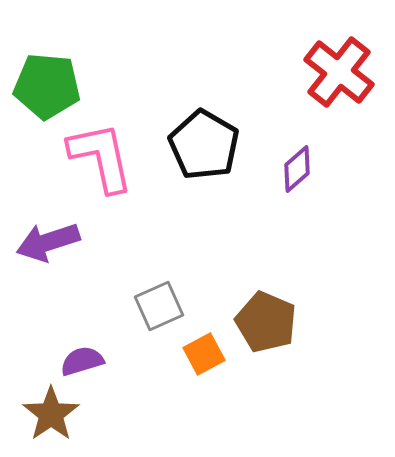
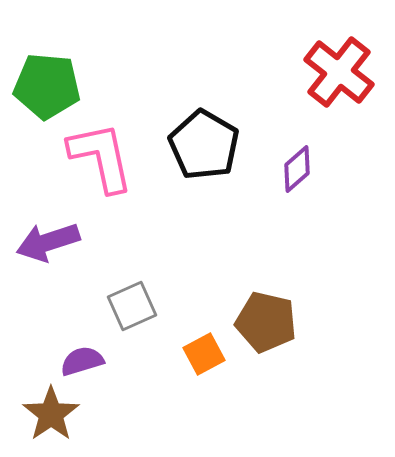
gray square: moved 27 px left
brown pentagon: rotated 10 degrees counterclockwise
